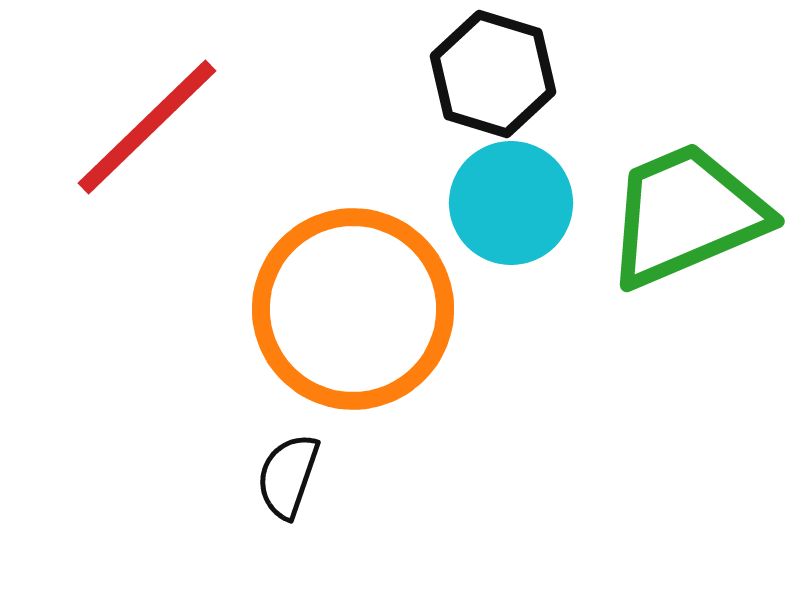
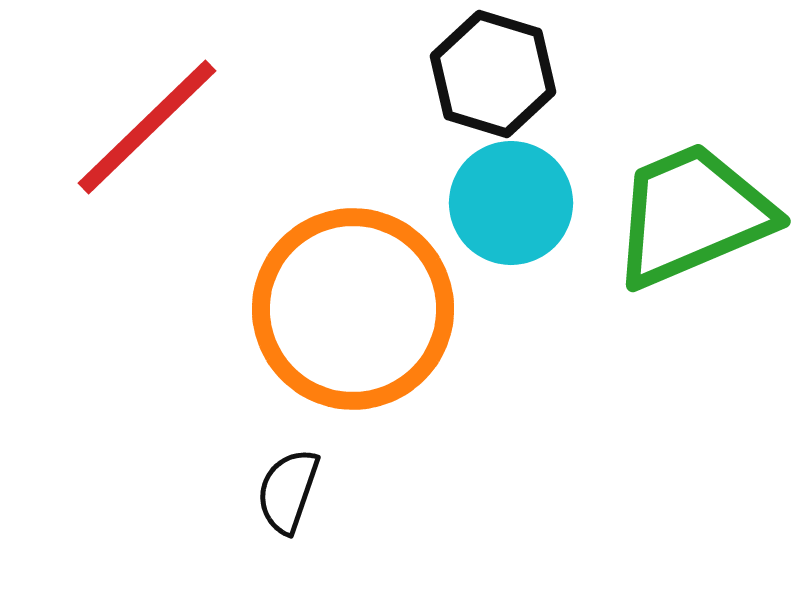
green trapezoid: moved 6 px right
black semicircle: moved 15 px down
